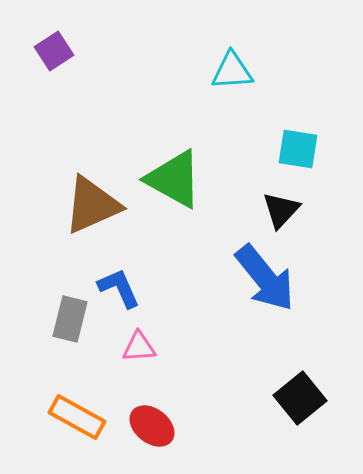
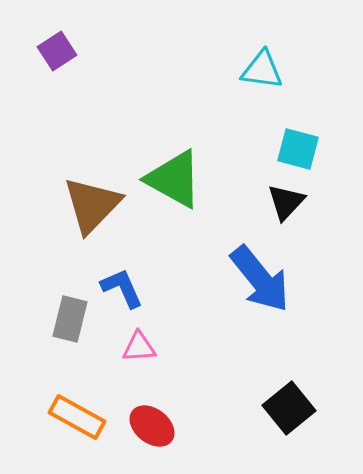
purple square: moved 3 px right
cyan triangle: moved 30 px right, 1 px up; rotated 12 degrees clockwise
cyan square: rotated 6 degrees clockwise
brown triangle: rotated 22 degrees counterclockwise
black triangle: moved 5 px right, 8 px up
blue arrow: moved 5 px left, 1 px down
blue L-shape: moved 3 px right
black square: moved 11 px left, 10 px down
